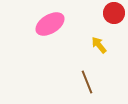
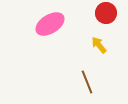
red circle: moved 8 px left
